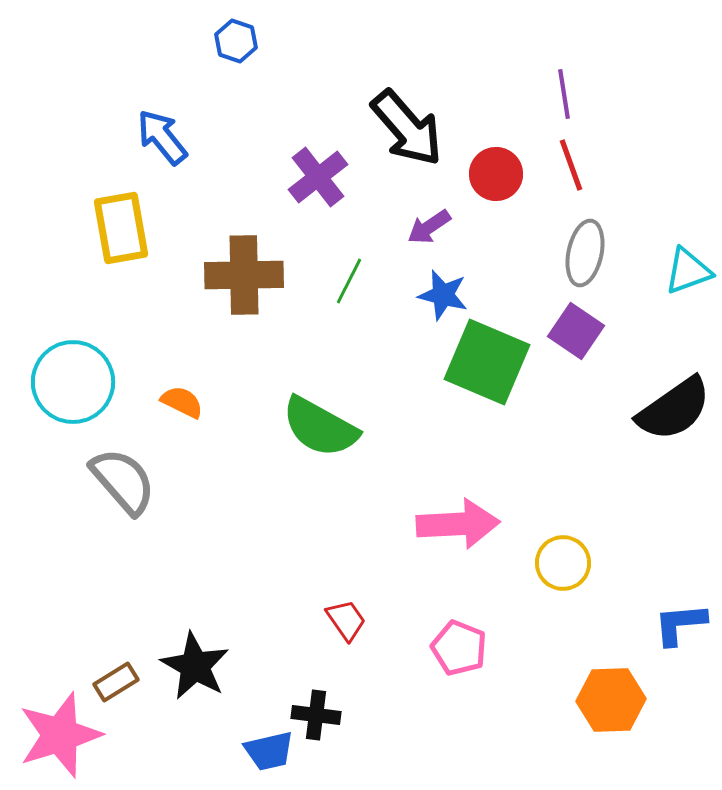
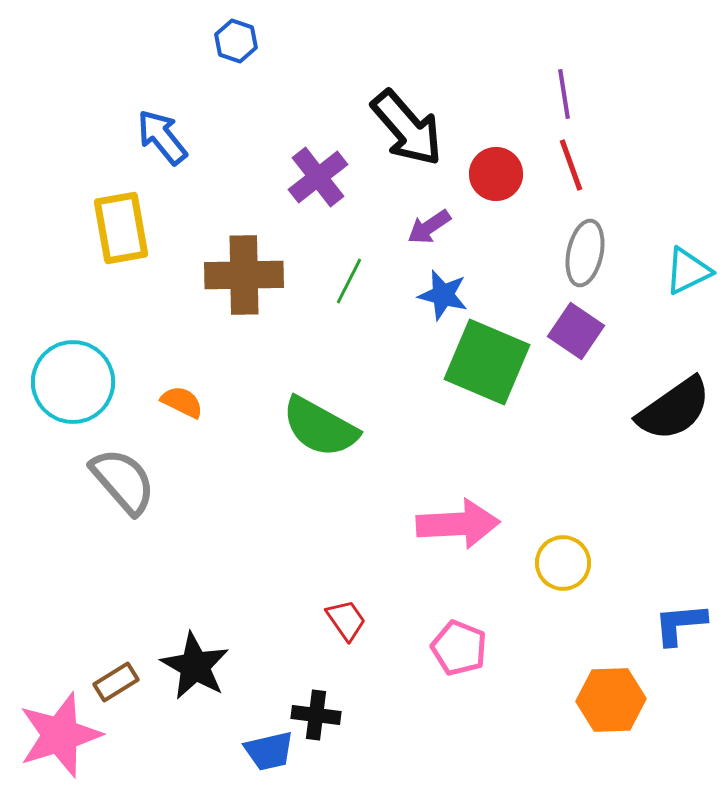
cyan triangle: rotated 6 degrees counterclockwise
